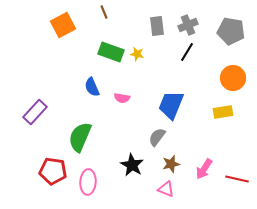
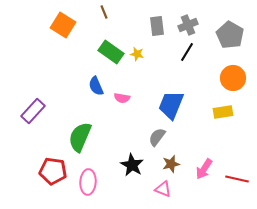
orange square: rotated 30 degrees counterclockwise
gray pentagon: moved 1 px left, 4 px down; rotated 20 degrees clockwise
green rectangle: rotated 15 degrees clockwise
blue semicircle: moved 4 px right, 1 px up
purple rectangle: moved 2 px left, 1 px up
pink triangle: moved 3 px left
